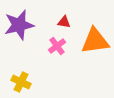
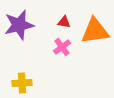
orange triangle: moved 10 px up
pink cross: moved 5 px right, 1 px down
yellow cross: moved 1 px right, 1 px down; rotated 30 degrees counterclockwise
